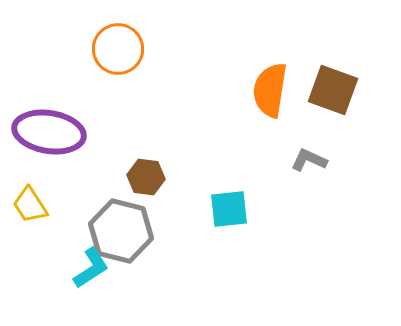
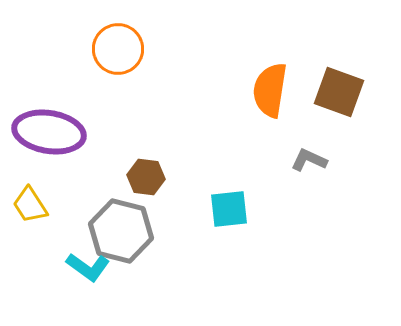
brown square: moved 6 px right, 2 px down
cyan L-shape: moved 3 px left, 1 px up; rotated 69 degrees clockwise
